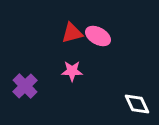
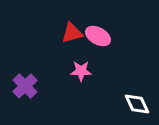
pink star: moved 9 px right
